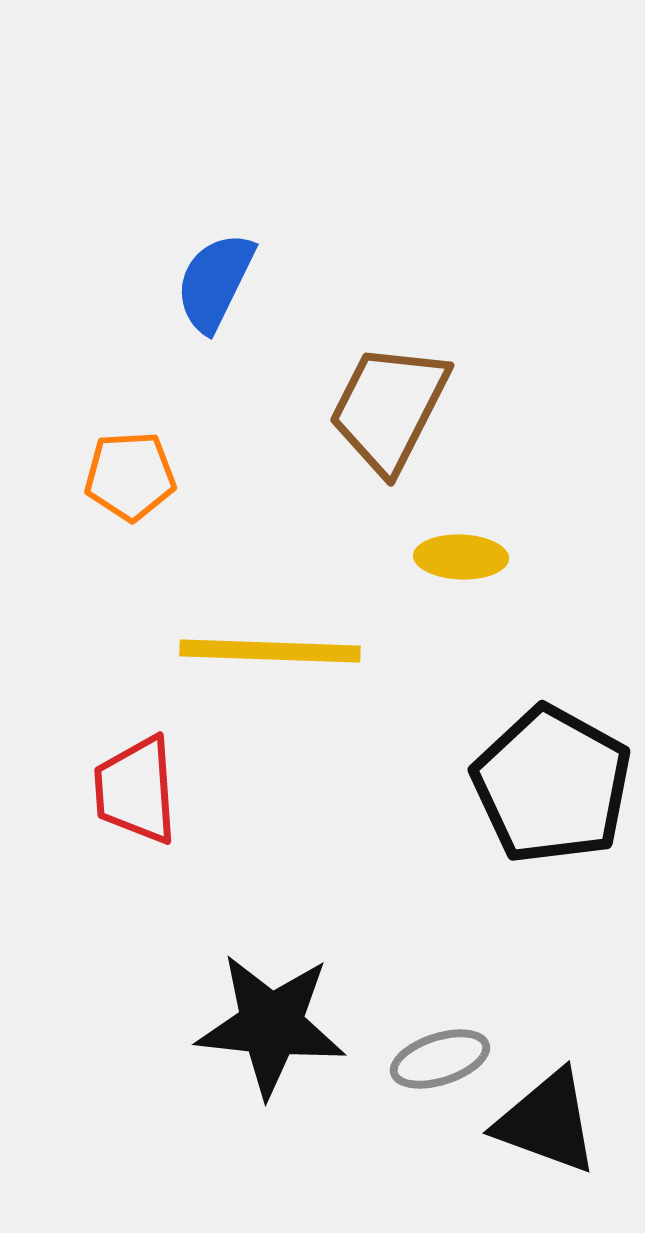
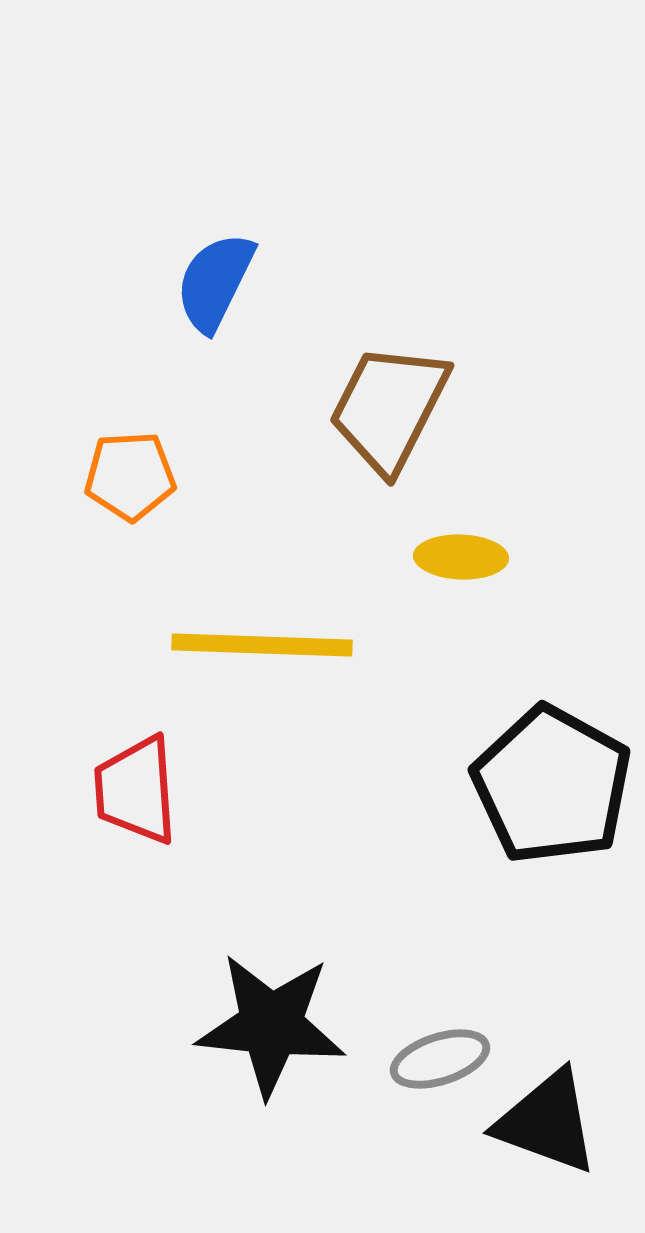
yellow line: moved 8 px left, 6 px up
